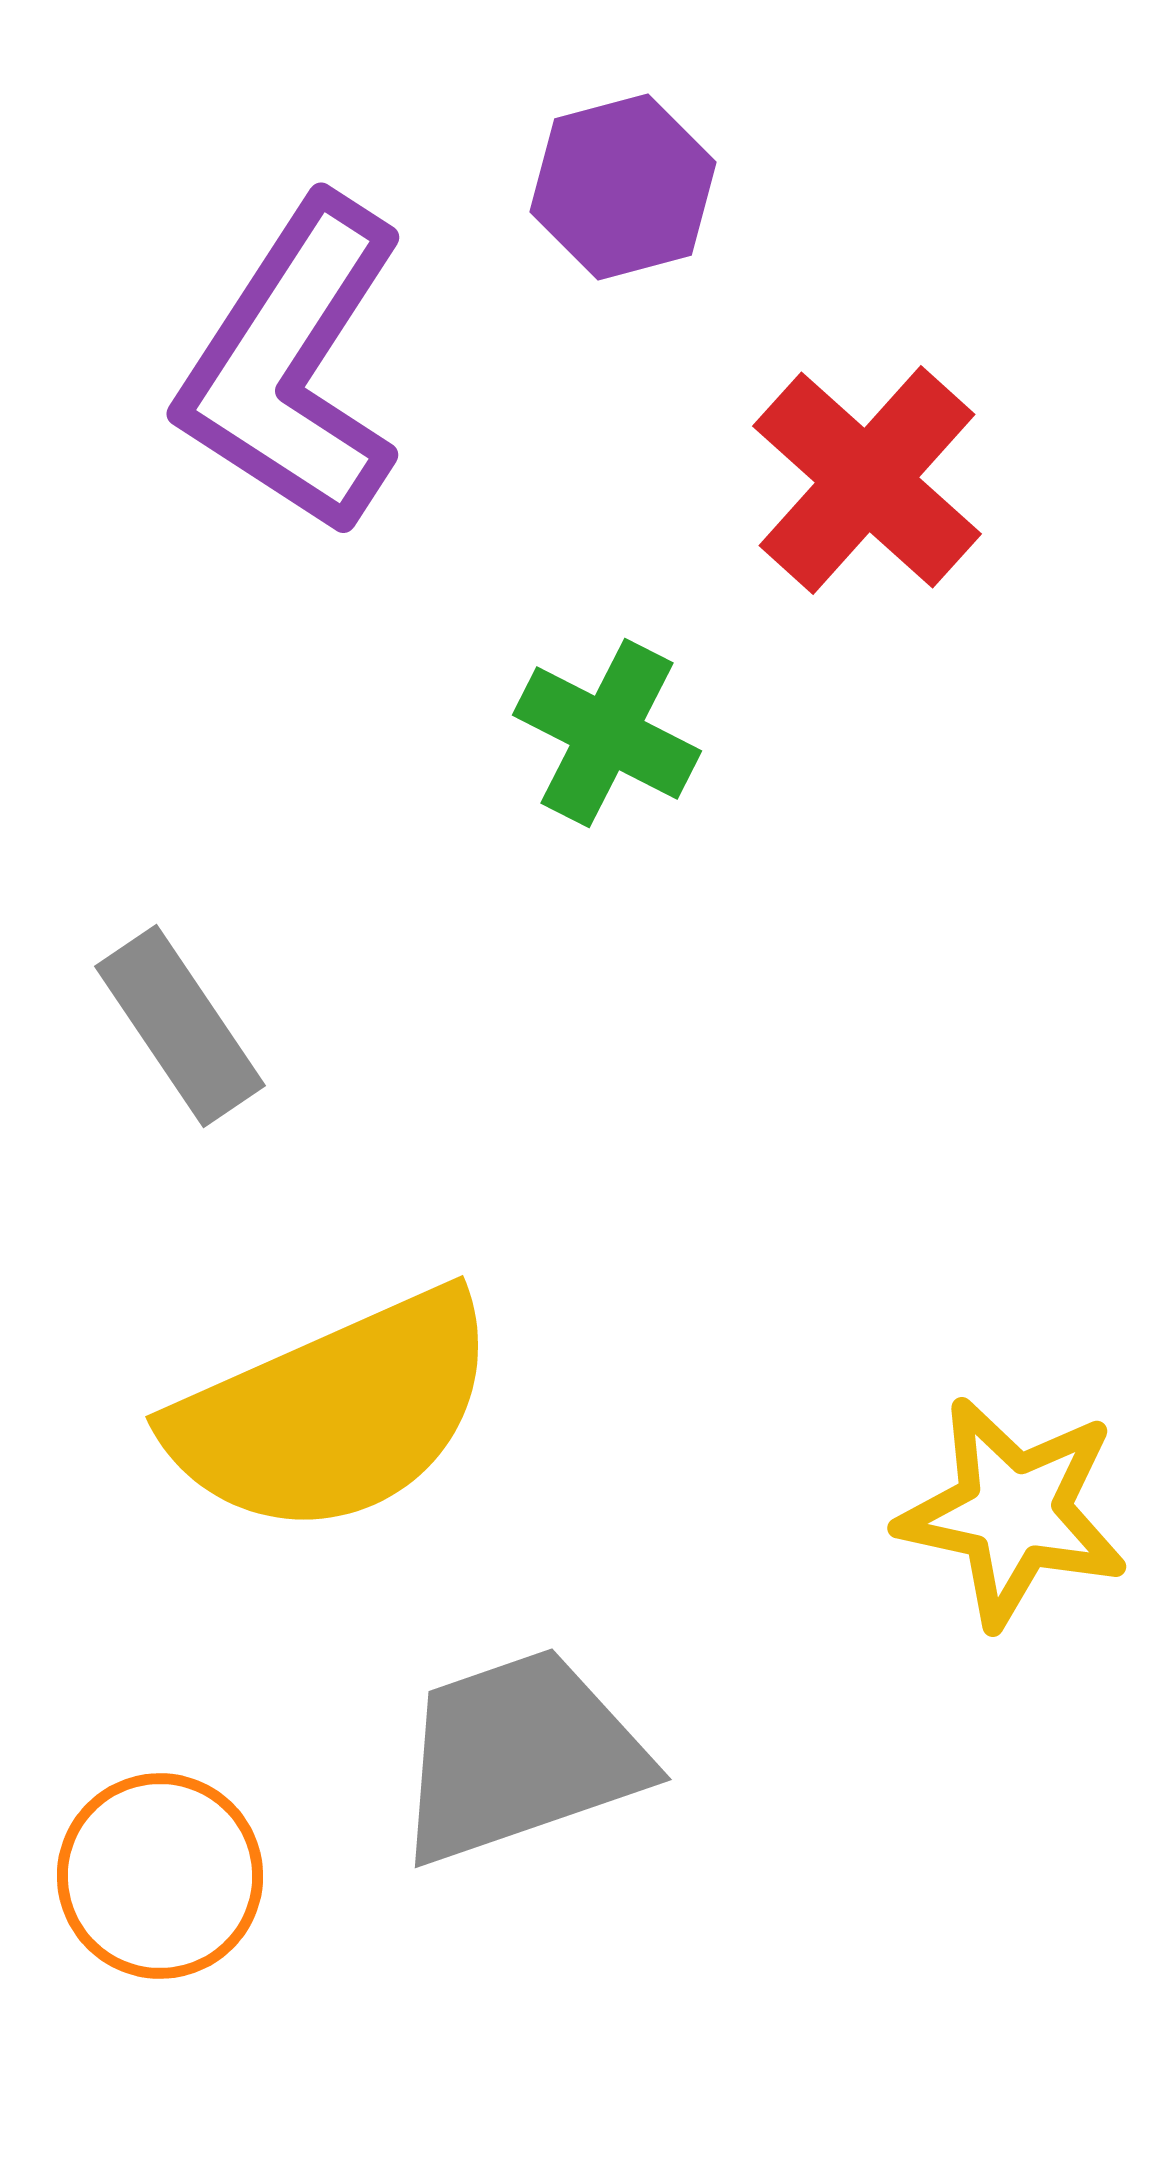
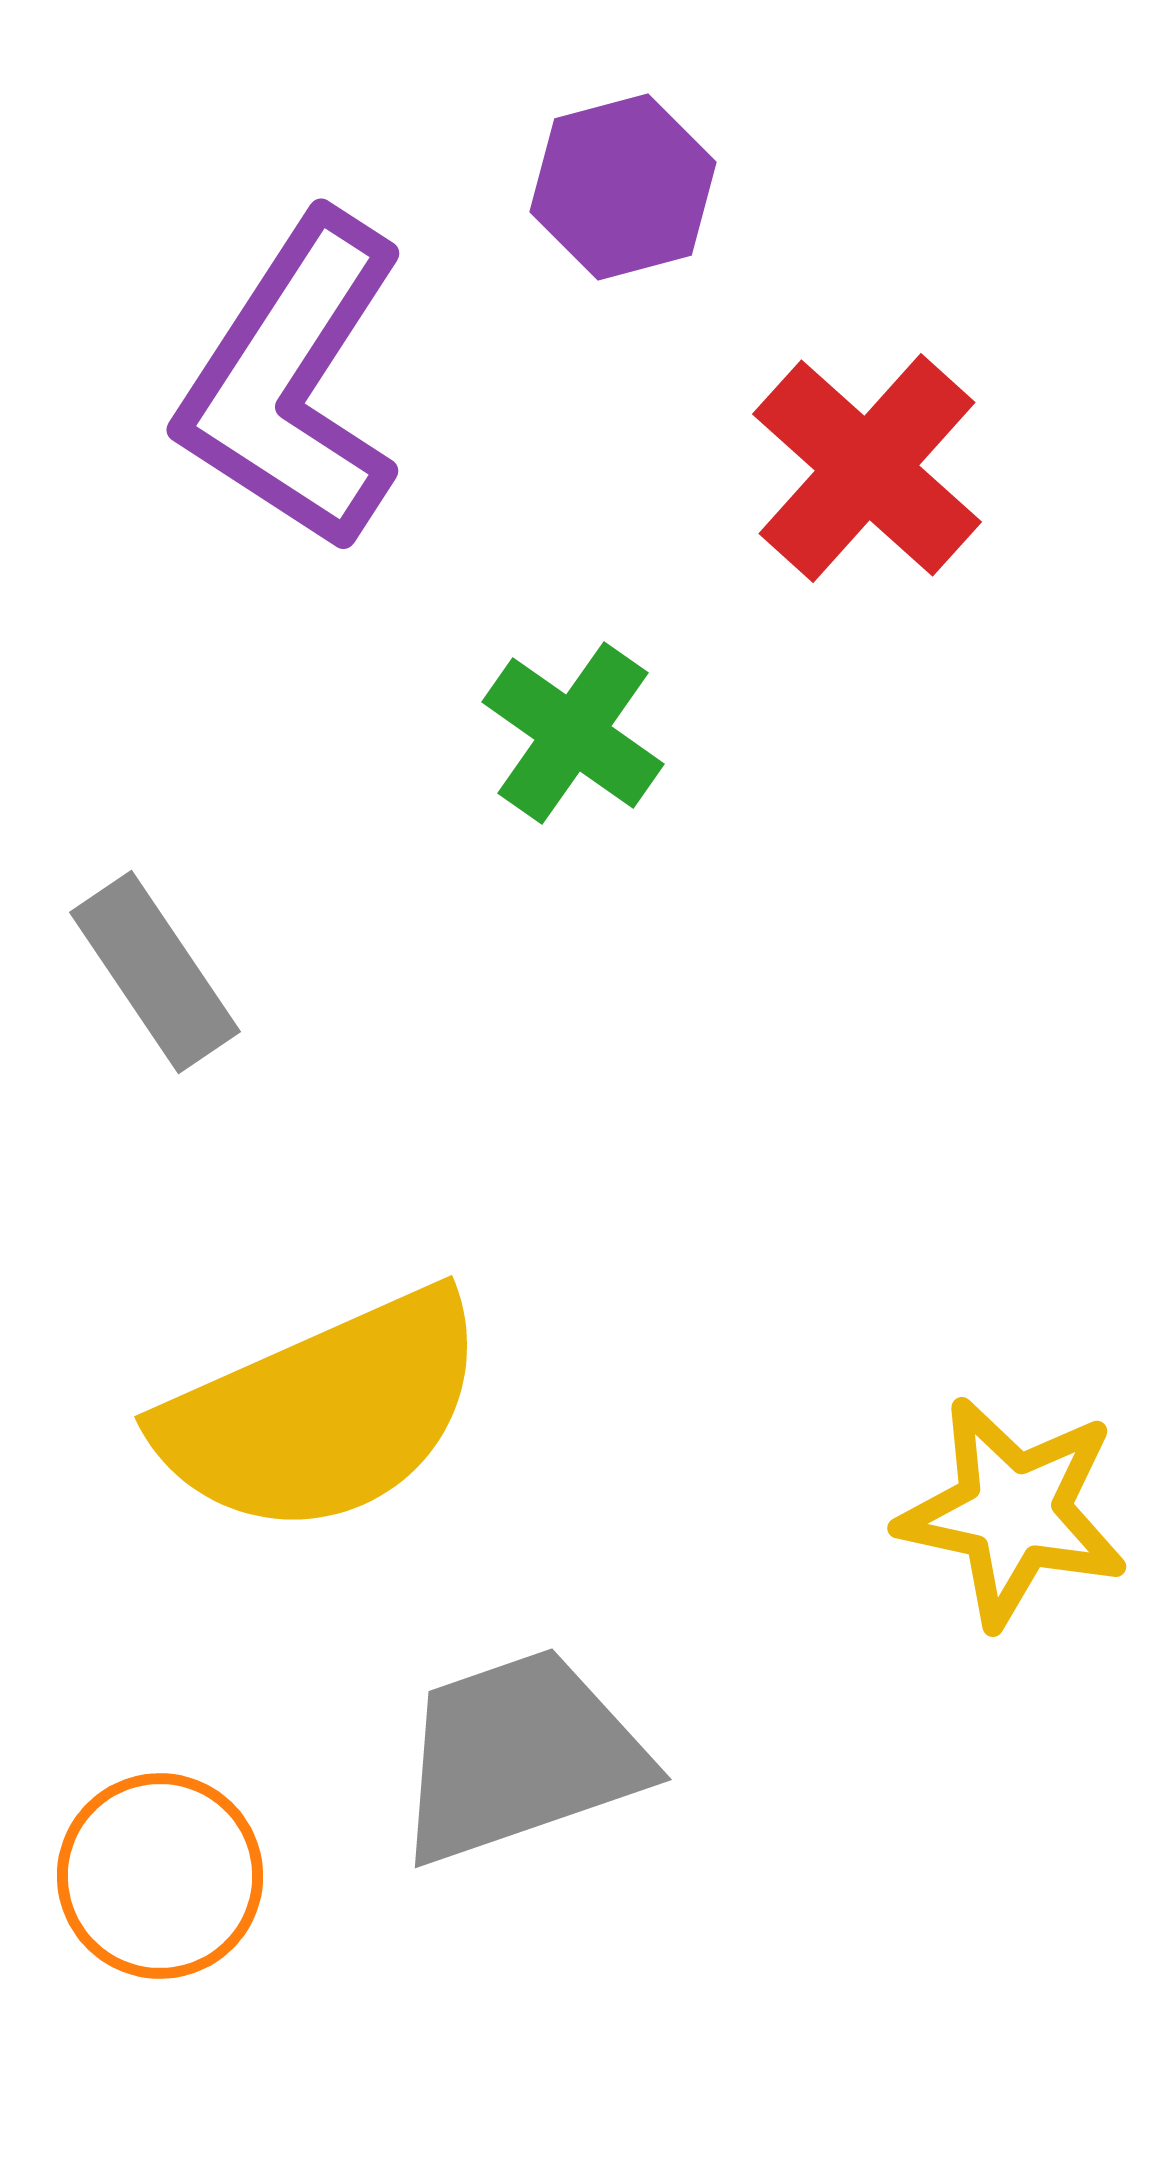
purple L-shape: moved 16 px down
red cross: moved 12 px up
green cross: moved 34 px left; rotated 8 degrees clockwise
gray rectangle: moved 25 px left, 54 px up
yellow semicircle: moved 11 px left
